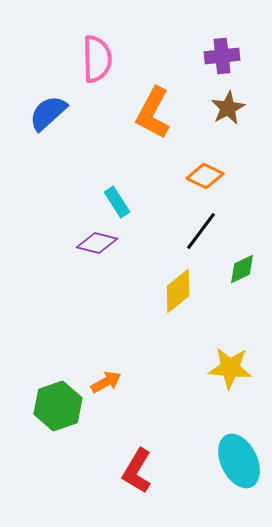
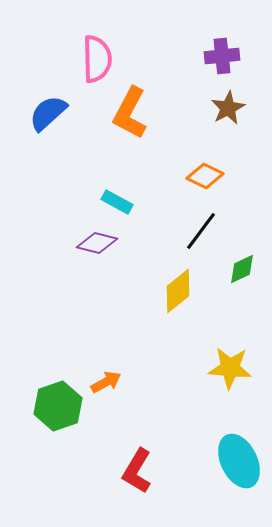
orange L-shape: moved 23 px left
cyan rectangle: rotated 28 degrees counterclockwise
